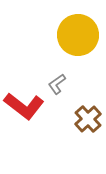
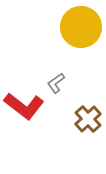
yellow circle: moved 3 px right, 8 px up
gray L-shape: moved 1 px left, 1 px up
